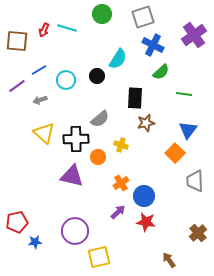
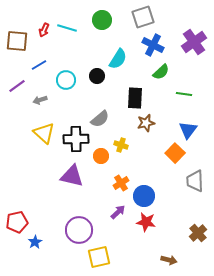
green circle: moved 6 px down
purple cross: moved 7 px down
blue line: moved 5 px up
orange circle: moved 3 px right, 1 px up
purple circle: moved 4 px right, 1 px up
blue star: rotated 24 degrees counterclockwise
brown arrow: rotated 140 degrees clockwise
